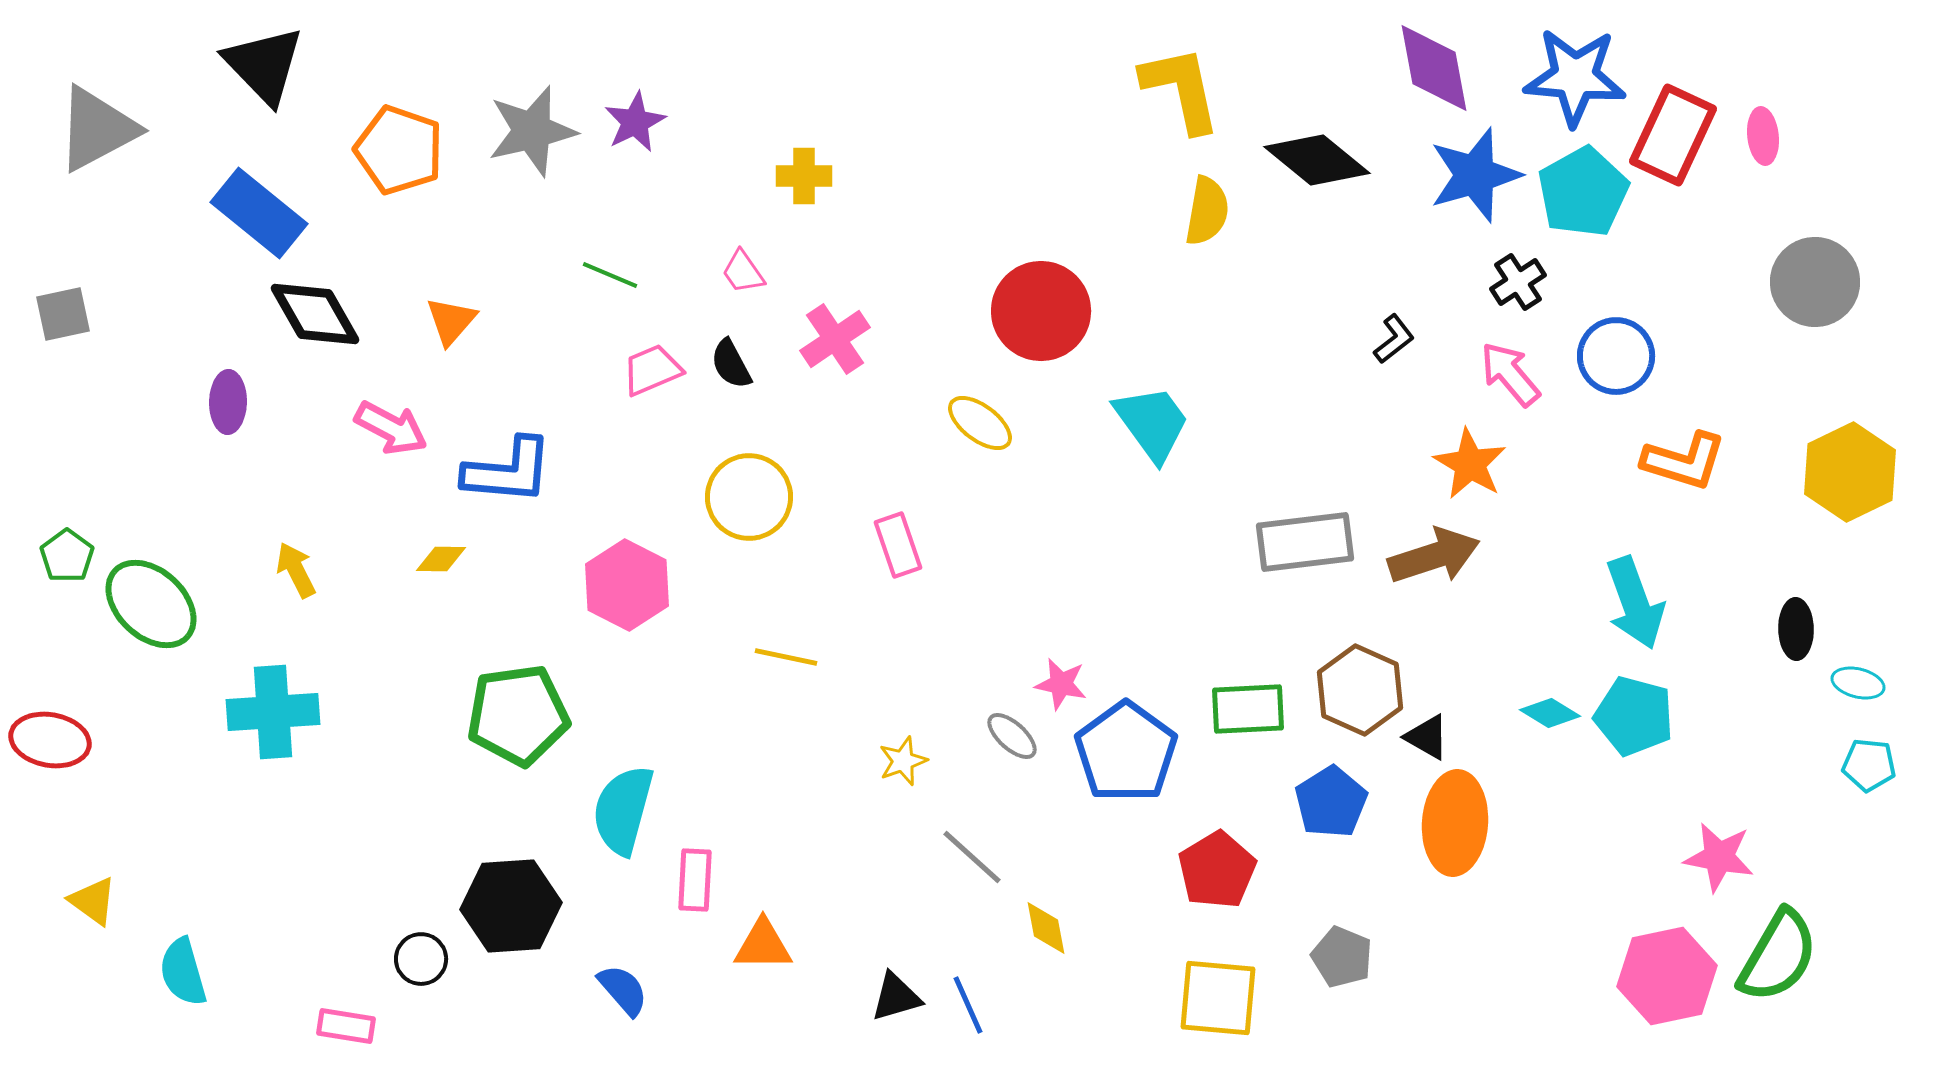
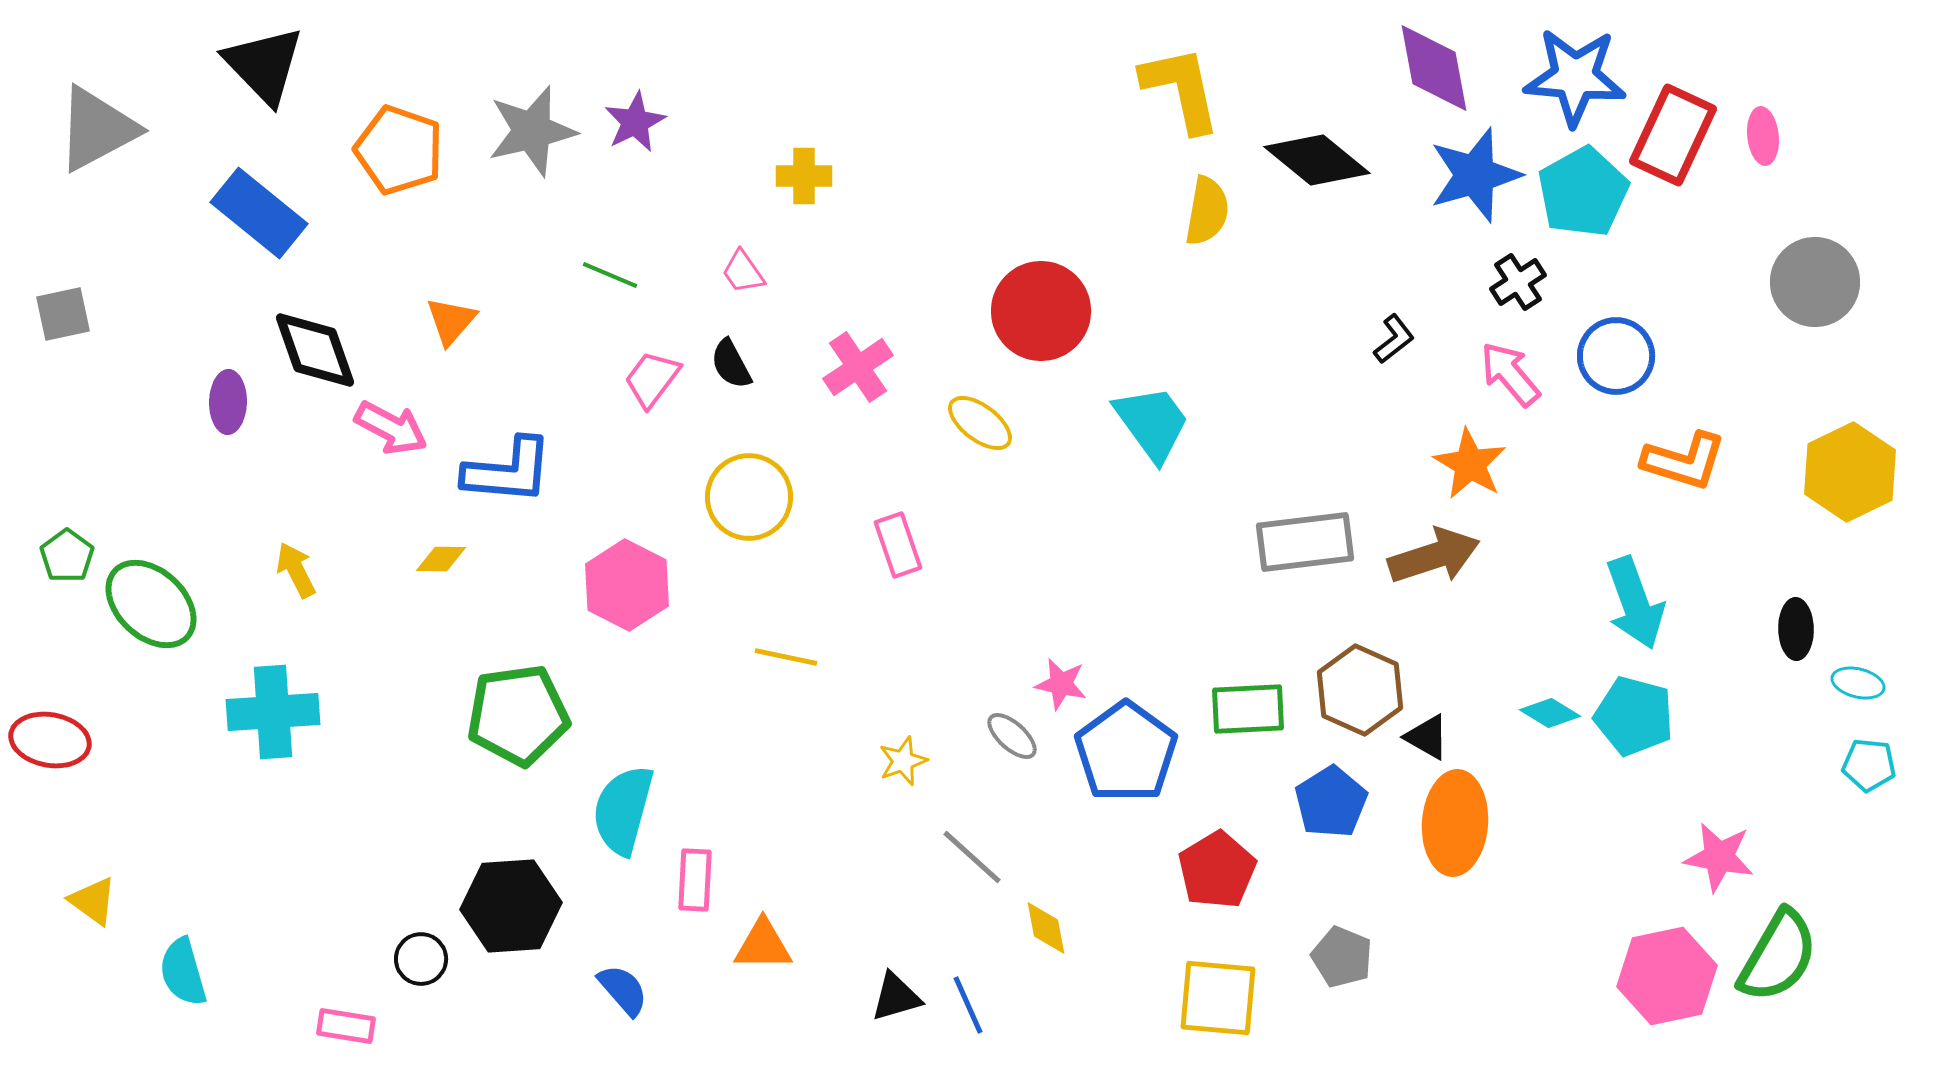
black diamond at (315, 314): moved 36 px down; rotated 10 degrees clockwise
pink cross at (835, 339): moved 23 px right, 28 px down
pink trapezoid at (652, 370): moved 9 px down; rotated 30 degrees counterclockwise
